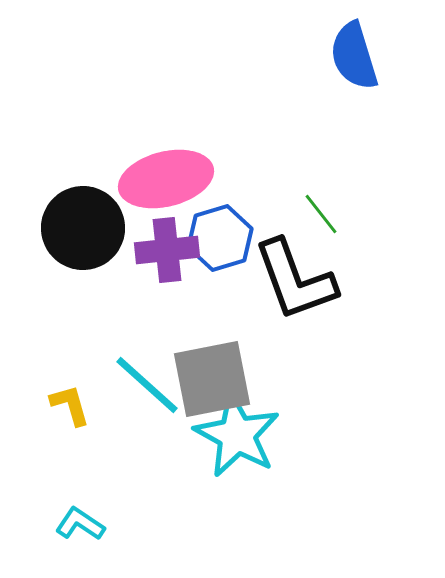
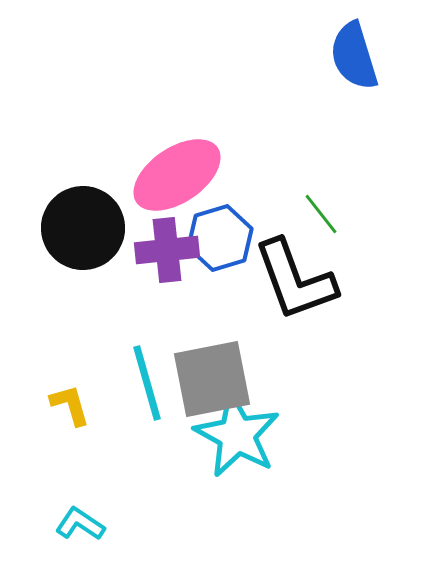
pink ellipse: moved 11 px right, 4 px up; rotated 20 degrees counterclockwise
cyan line: moved 2 px up; rotated 32 degrees clockwise
